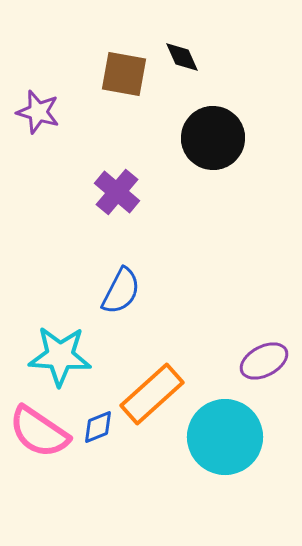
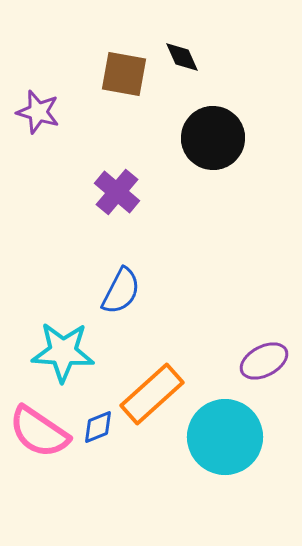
cyan star: moved 3 px right, 4 px up
